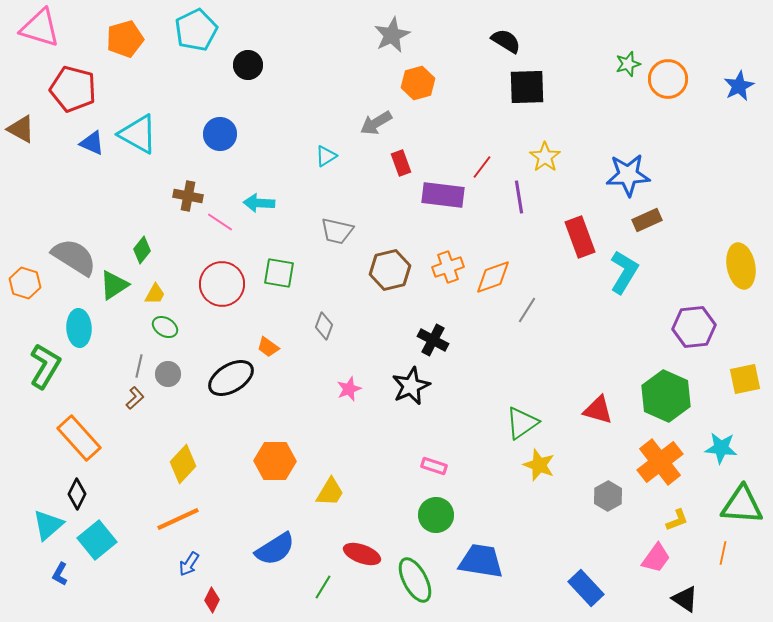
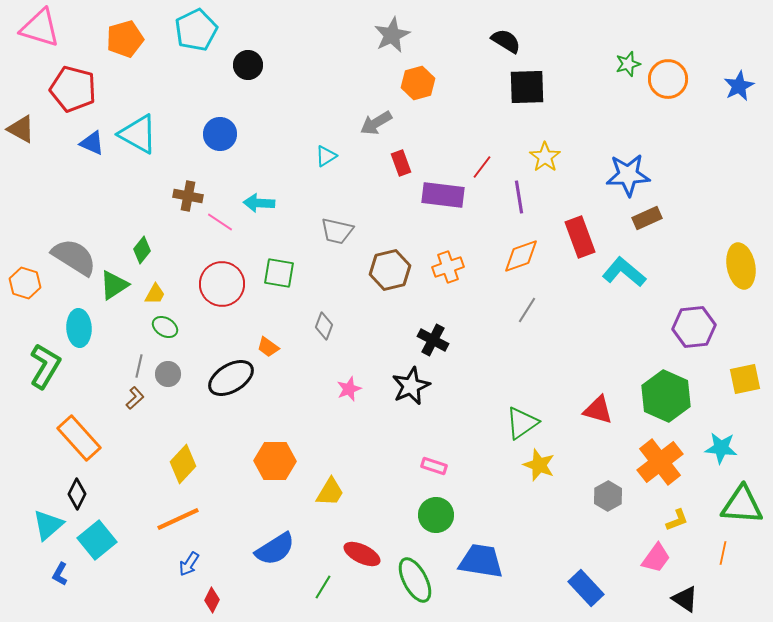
brown rectangle at (647, 220): moved 2 px up
cyan L-shape at (624, 272): rotated 81 degrees counterclockwise
orange diamond at (493, 277): moved 28 px right, 21 px up
red ellipse at (362, 554): rotated 6 degrees clockwise
